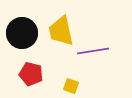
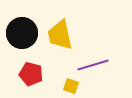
yellow trapezoid: moved 1 px left, 4 px down
purple line: moved 14 px down; rotated 8 degrees counterclockwise
